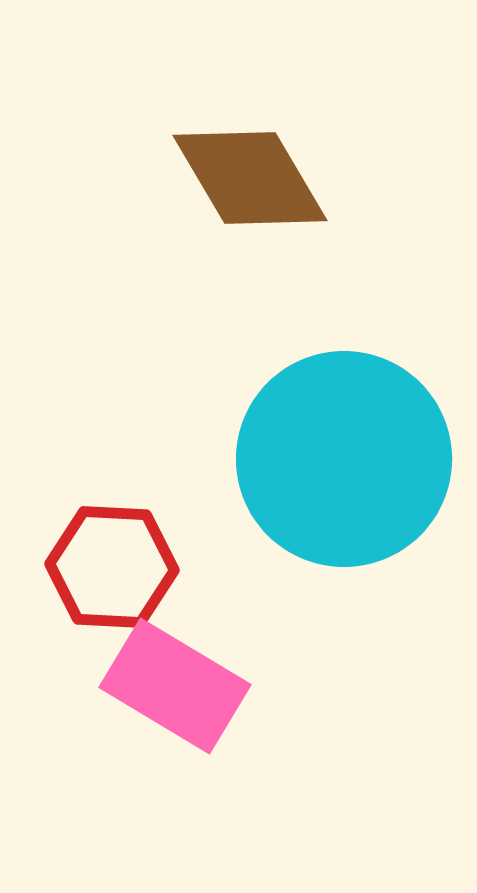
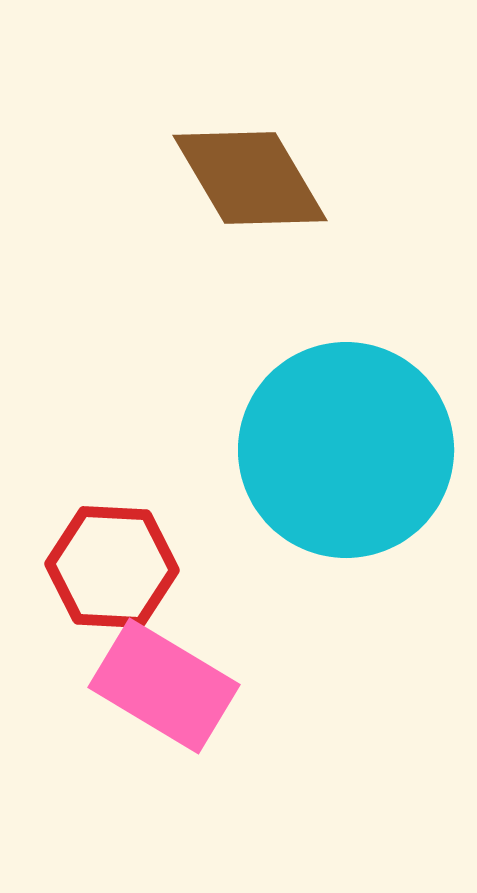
cyan circle: moved 2 px right, 9 px up
pink rectangle: moved 11 px left
